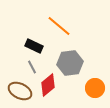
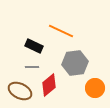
orange line: moved 2 px right, 5 px down; rotated 15 degrees counterclockwise
gray hexagon: moved 5 px right
gray line: rotated 64 degrees counterclockwise
red diamond: moved 1 px right
